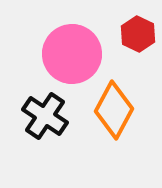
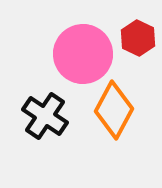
red hexagon: moved 4 px down
pink circle: moved 11 px right
